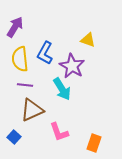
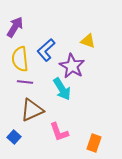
yellow triangle: moved 1 px down
blue L-shape: moved 1 px right, 3 px up; rotated 20 degrees clockwise
purple line: moved 3 px up
